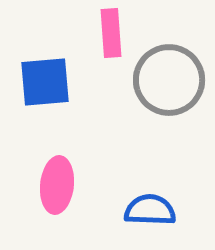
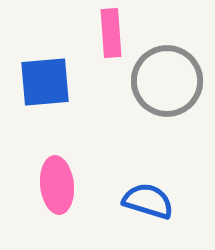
gray circle: moved 2 px left, 1 px down
pink ellipse: rotated 12 degrees counterclockwise
blue semicircle: moved 2 px left, 9 px up; rotated 15 degrees clockwise
